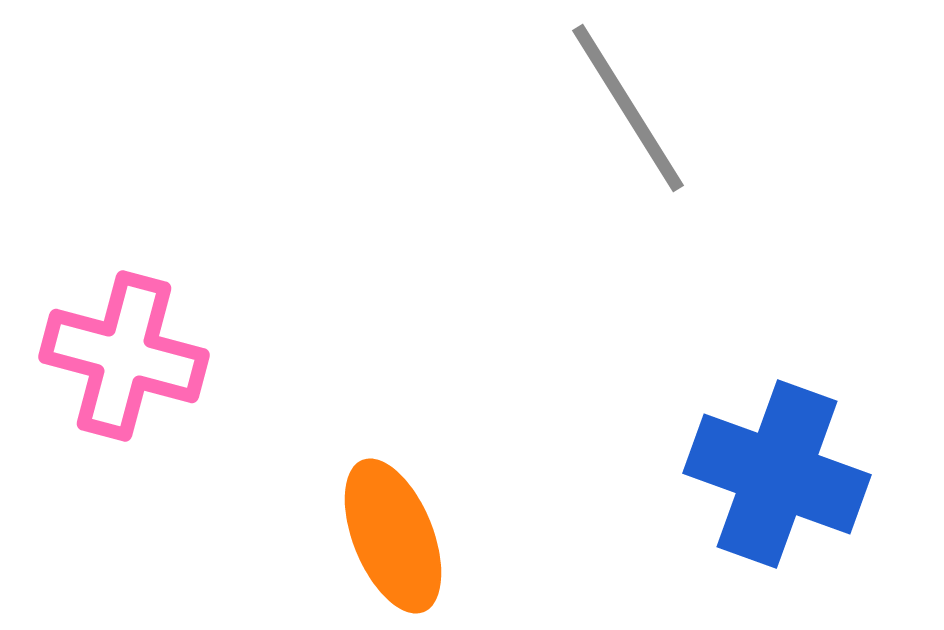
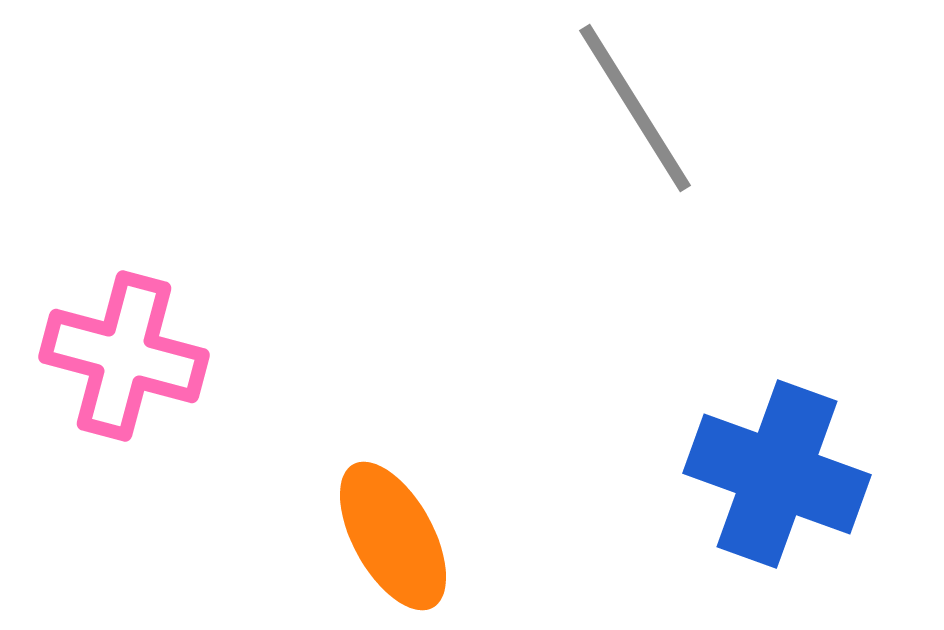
gray line: moved 7 px right
orange ellipse: rotated 7 degrees counterclockwise
